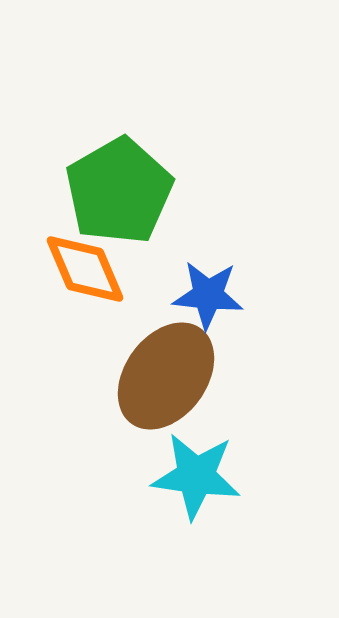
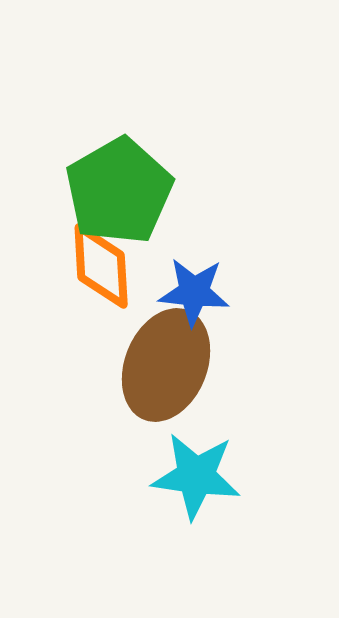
orange diamond: moved 16 px right, 3 px up; rotated 20 degrees clockwise
blue star: moved 14 px left, 3 px up
brown ellipse: moved 11 px up; rotated 14 degrees counterclockwise
